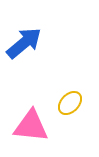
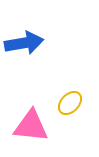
blue arrow: rotated 30 degrees clockwise
